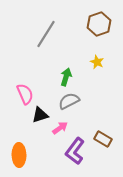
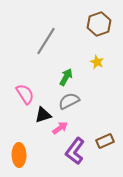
gray line: moved 7 px down
green arrow: rotated 12 degrees clockwise
pink semicircle: rotated 10 degrees counterclockwise
black triangle: moved 3 px right
brown rectangle: moved 2 px right, 2 px down; rotated 54 degrees counterclockwise
